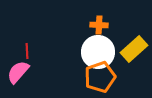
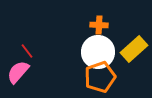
red line: rotated 35 degrees counterclockwise
